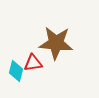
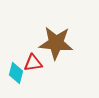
cyan diamond: moved 2 px down
